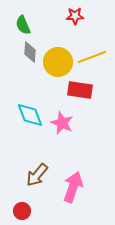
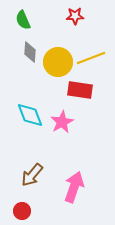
green semicircle: moved 5 px up
yellow line: moved 1 px left, 1 px down
pink star: moved 1 px up; rotated 20 degrees clockwise
brown arrow: moved 5 px left
pink arrow: moved 1 px right
